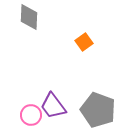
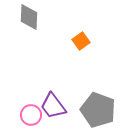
orange square: moved 3 px left, 1 px up
